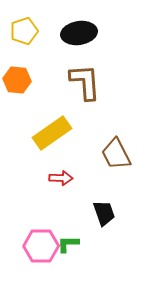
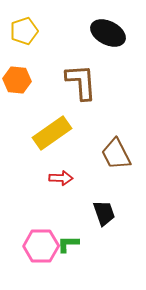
black ellipse: moved 29 px right; rotated 36 degrees clockwise
brown L-shape: moved 4 px left
